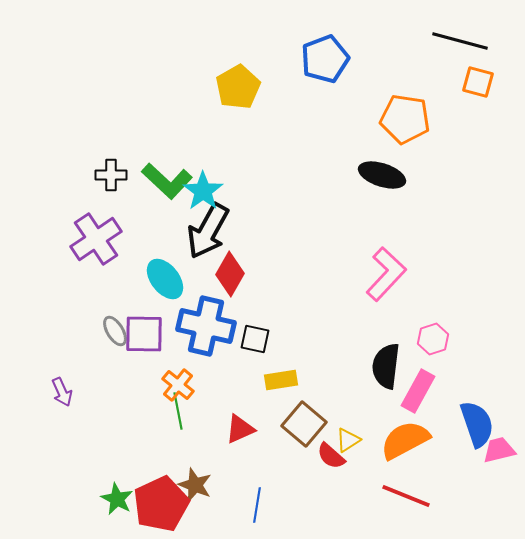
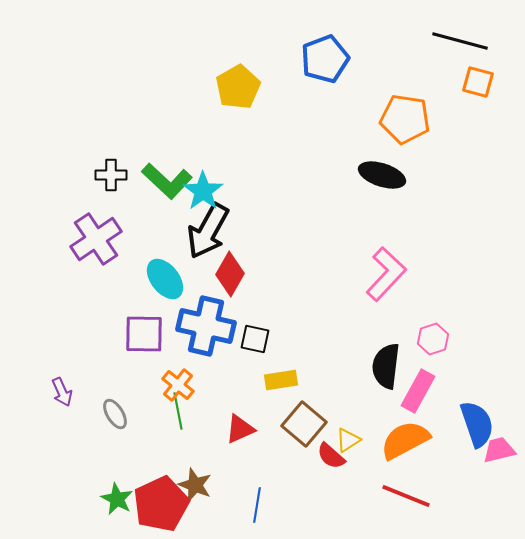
gray ellipse: moved 83 px down
